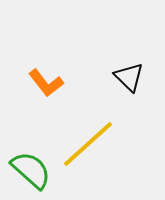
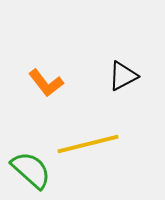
black triangle: moved 6 px left, 1 px up; rotated 48 degrees clockwise
yellow line: rotated 28 degrees clockwise
